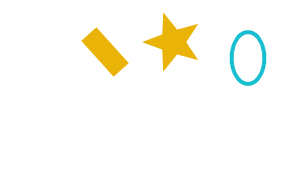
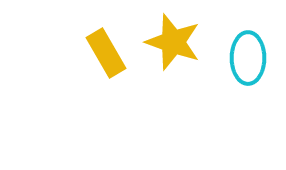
yellow rectangle: moved 1 px right, 1 px down; rotated 12 degrees clockwise
